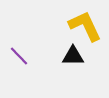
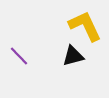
black triangle: rotated 15 degrees counterclockwise
